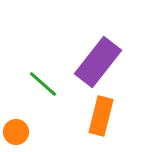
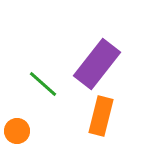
purple rectangle: moved 1 px left, 2 px down
orange circle: moved 1 px right, 1 px up
